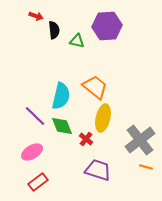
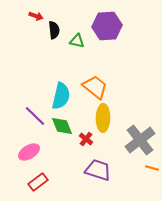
yellow ellipse: rotated 12 degrees counterclockwise
pink ellipse: moved 3 px left
orange line: moved 6 px right, 1 px down
